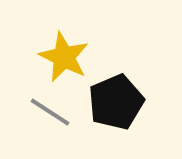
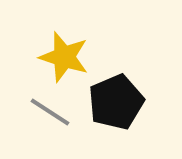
yellow star: rotated 9 degrees counterclockwise
